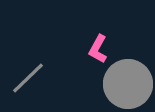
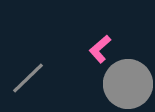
pink L-shape: moved 2 px right; rotated 20 degrees clockwise
